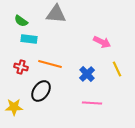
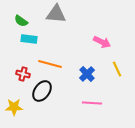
red cross: moved 2 px right, 7 px down
black ellipse: moved 1 px right
